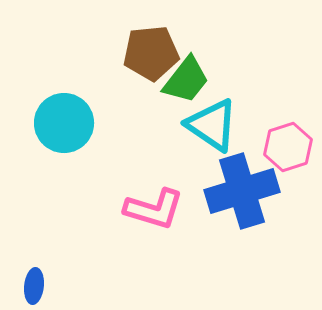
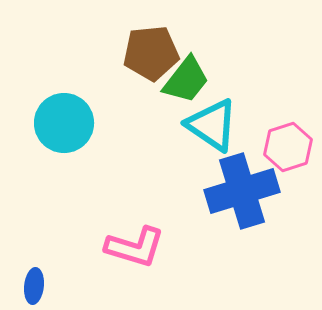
pink L-shape: moved 19 px left, 38 px down
